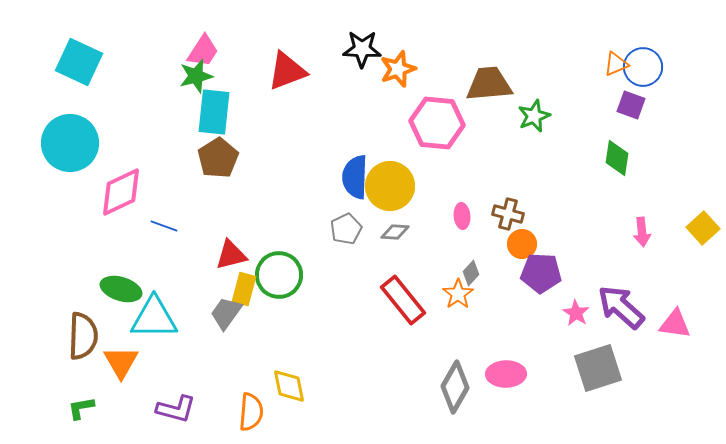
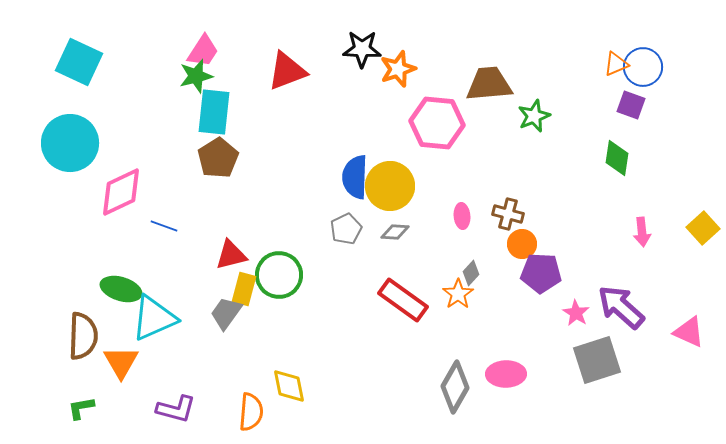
red rectangle at (403, 300): rotated 15 degrees counterclockwise
cyan triangle at (154, 318): rotated 24 degrees counterclockwise
pink triangle at (675, 324): moved 14 px right, 8 px down; rotated 16 degrees clockwise
gray square at (598, 368): moved 1 px left, 8 px up
